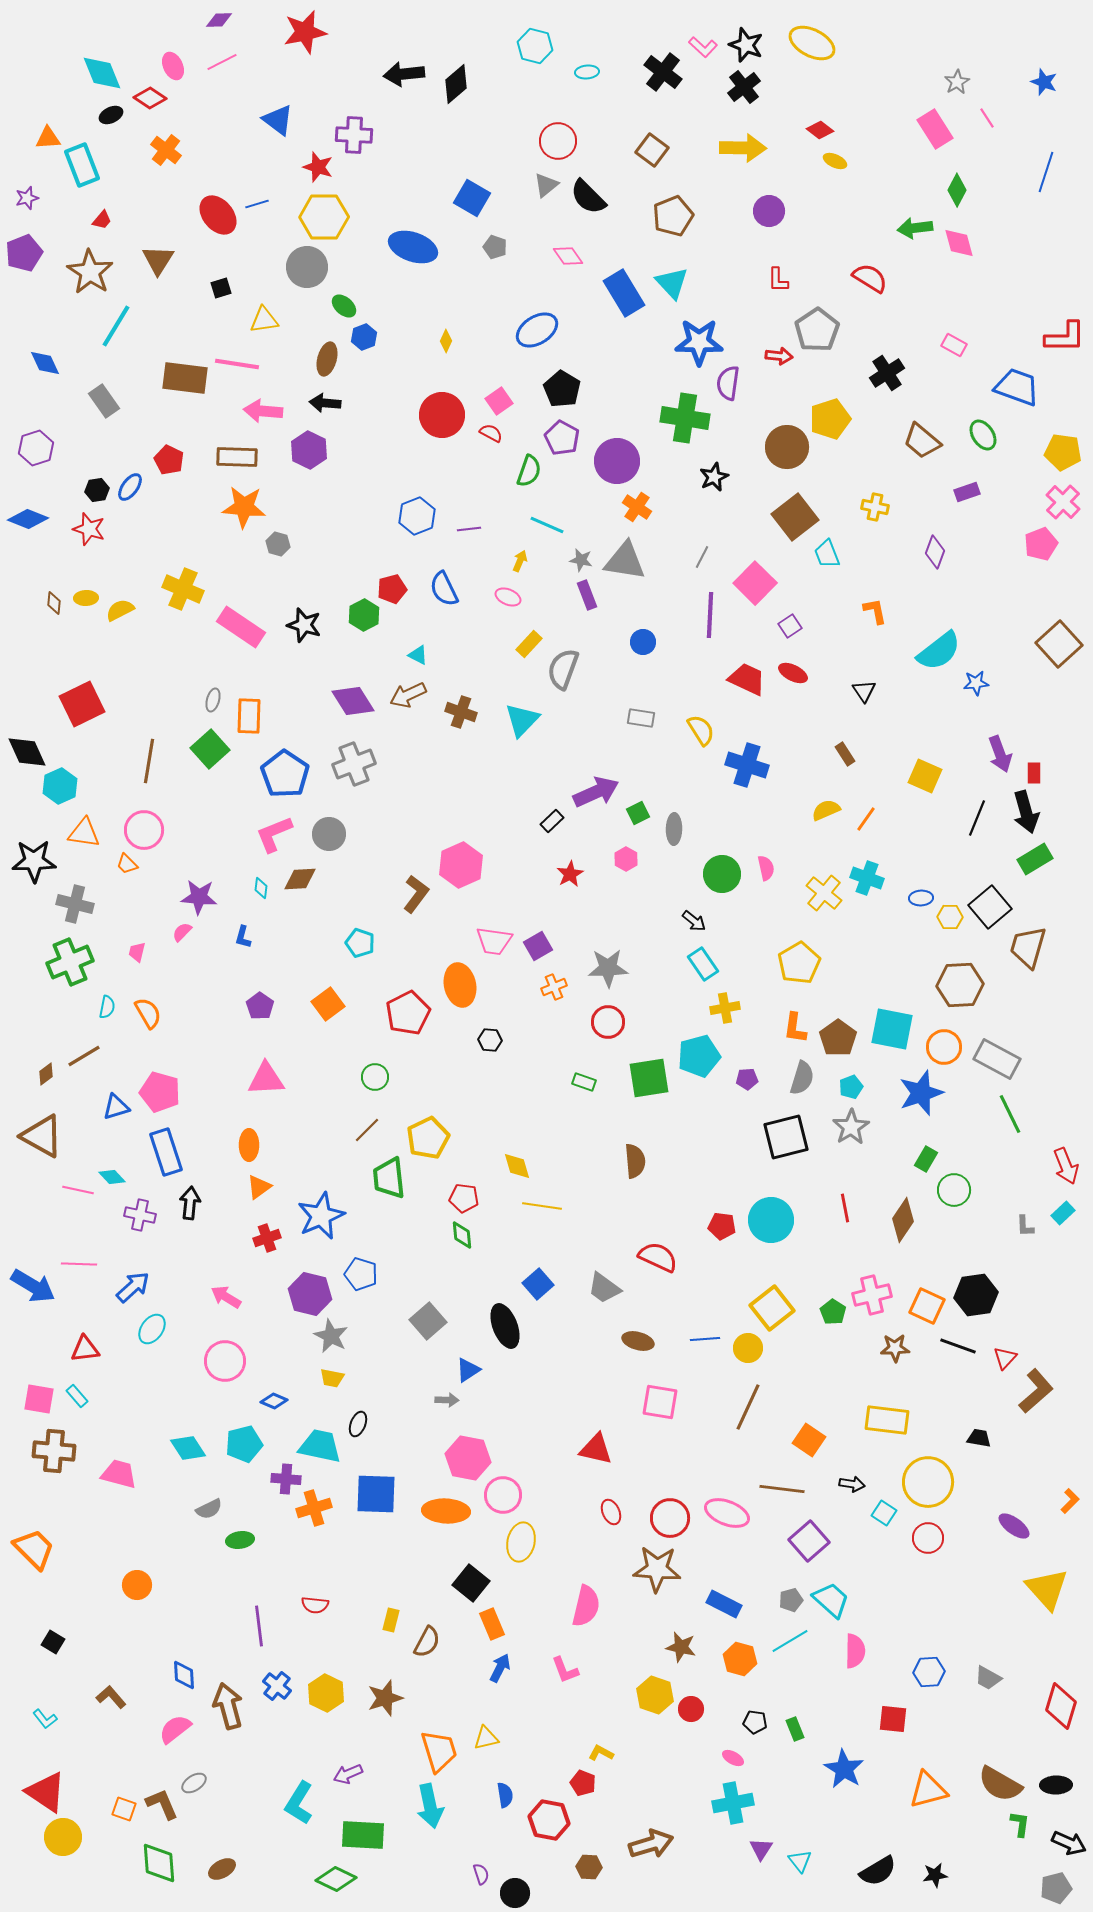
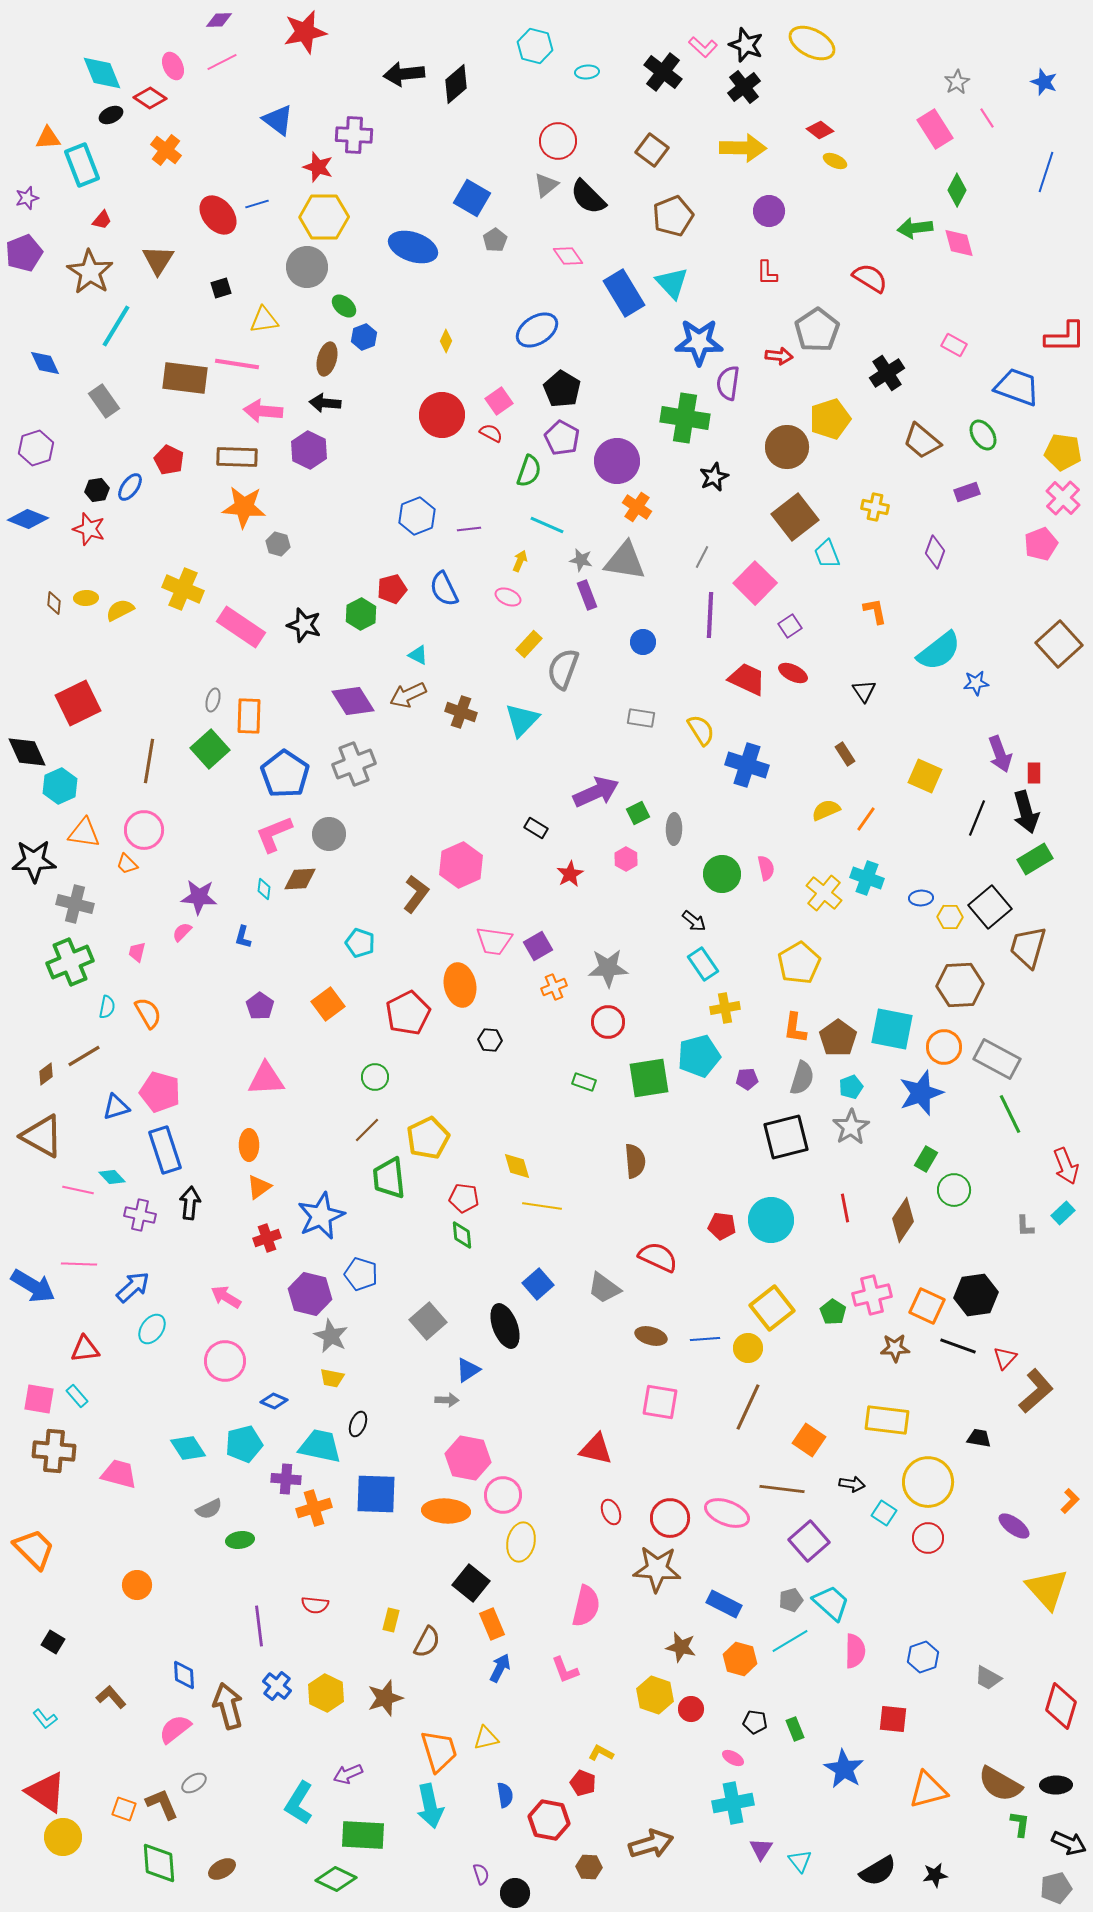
gray pentagon at (495, 247): moved 7 px up; rotated 20 degrees clockwise
red L-shape at (778, 280): moved 11 px left, 7 px up
pink cross at (1063, 502): moved 4 px up
green hexagon at (364, 615): moved 3 px left, 1 px up
red square at (82, 704): moved 4 px left, 1 px up
black rectangle at (552, 821): moved 16 px left, 7 px down; rotated 75 degrees clockwise
cyan diamond at (261, 888): moved 3 px right, 1 px down
blue rectangle at (166, 1152): moved 1 px left, 2 px up
brown ellipse at (638, 1341): moved 13 px right, 5 px up
cyan trapezoid at (831, 1600): moved 3 px down
blue hexagon at (929, 1672): moved 6 px left, 15 px up; rotated 16 degrees counterclockwise
